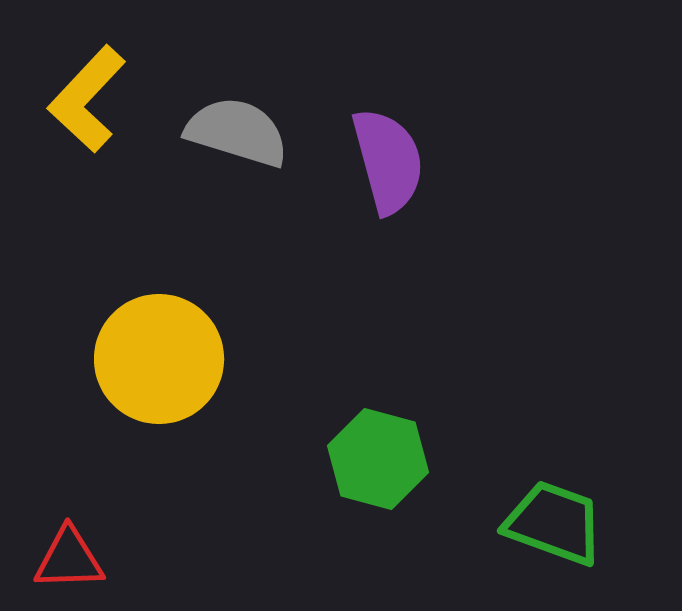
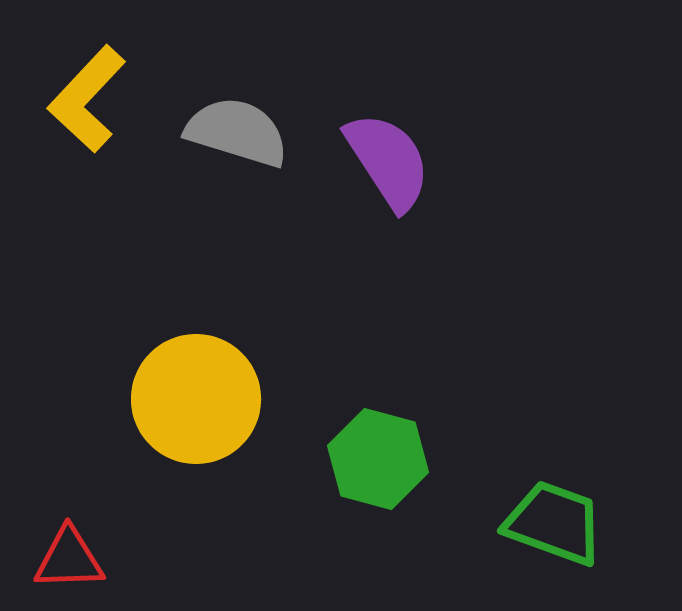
purple semicircle: rotated 18 degrees counterclockwise
yellow circle: moved 37 px right, 40 px down
